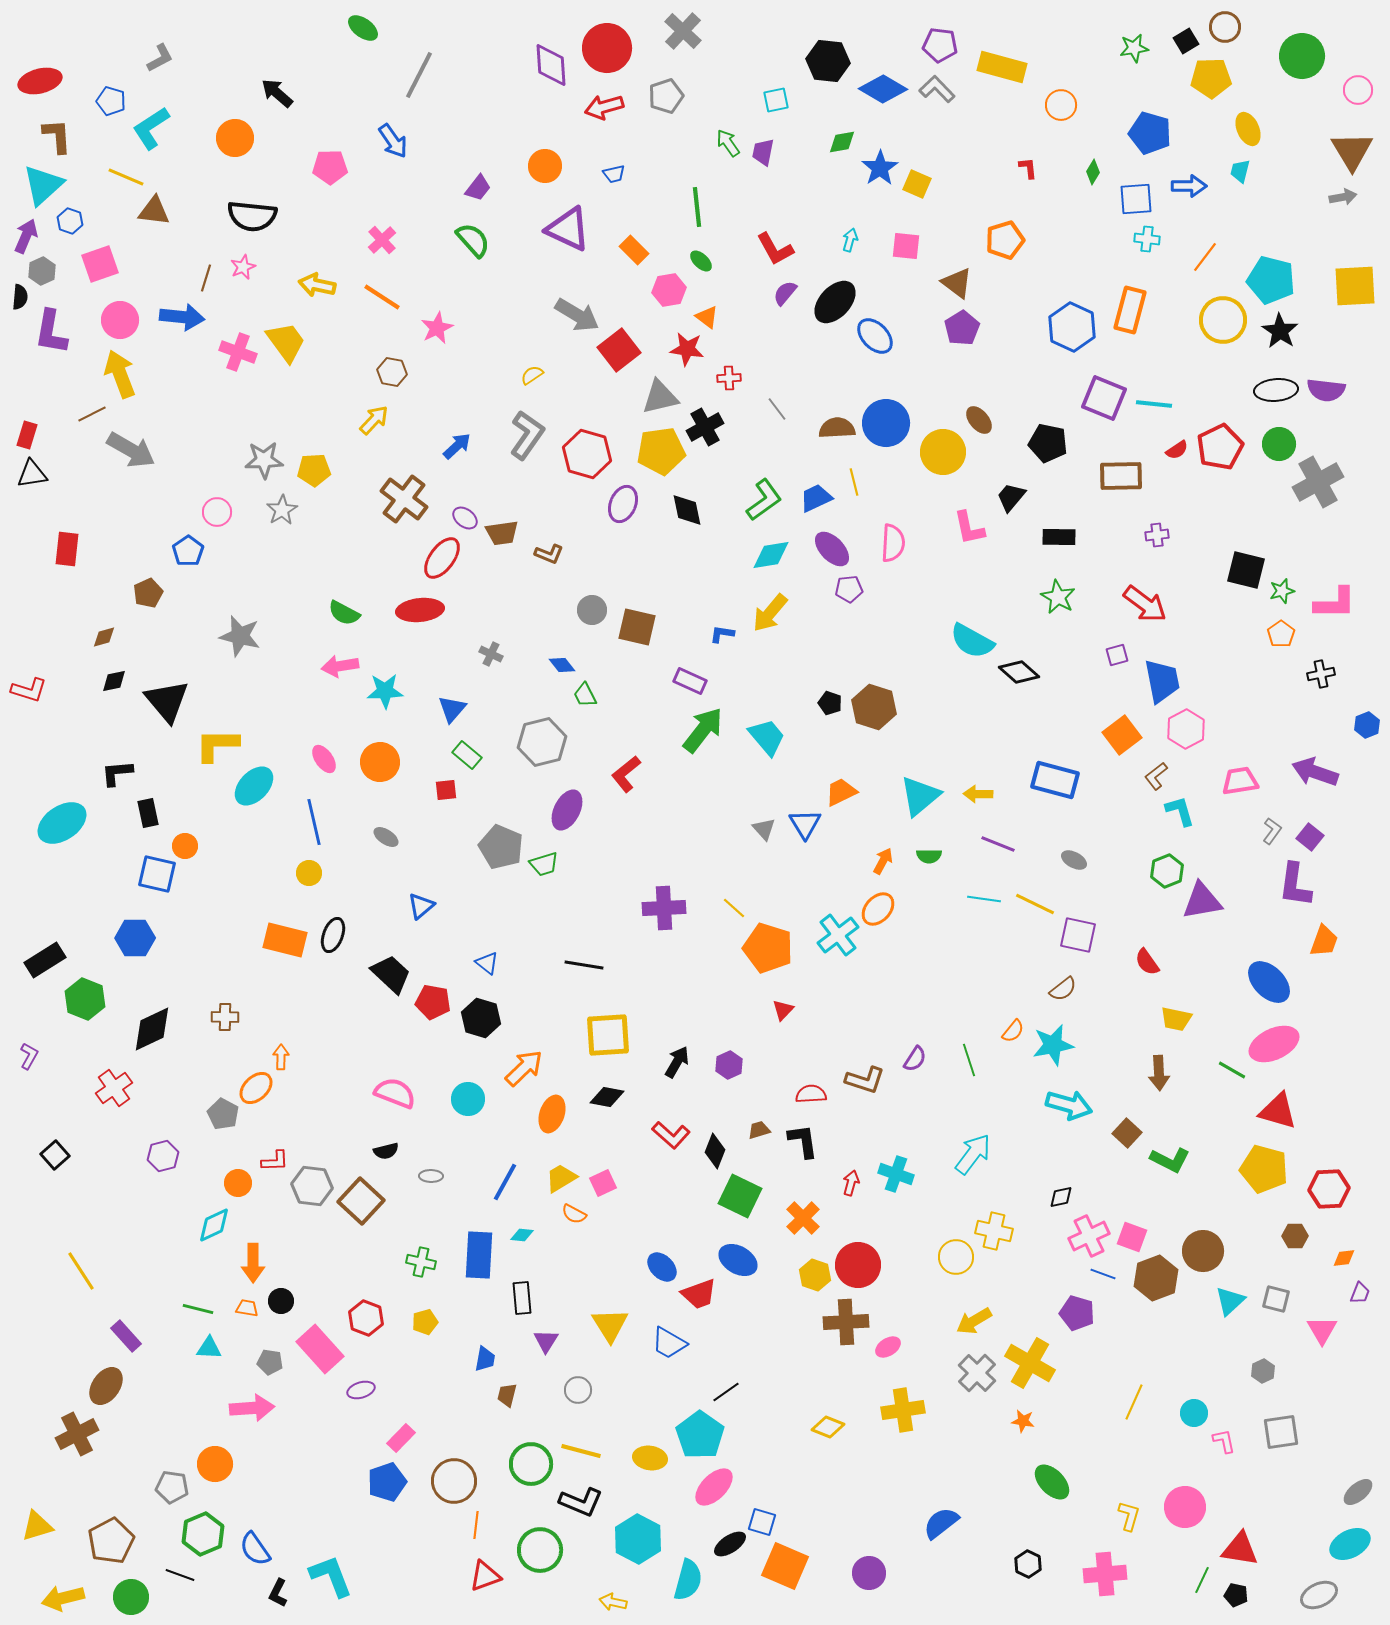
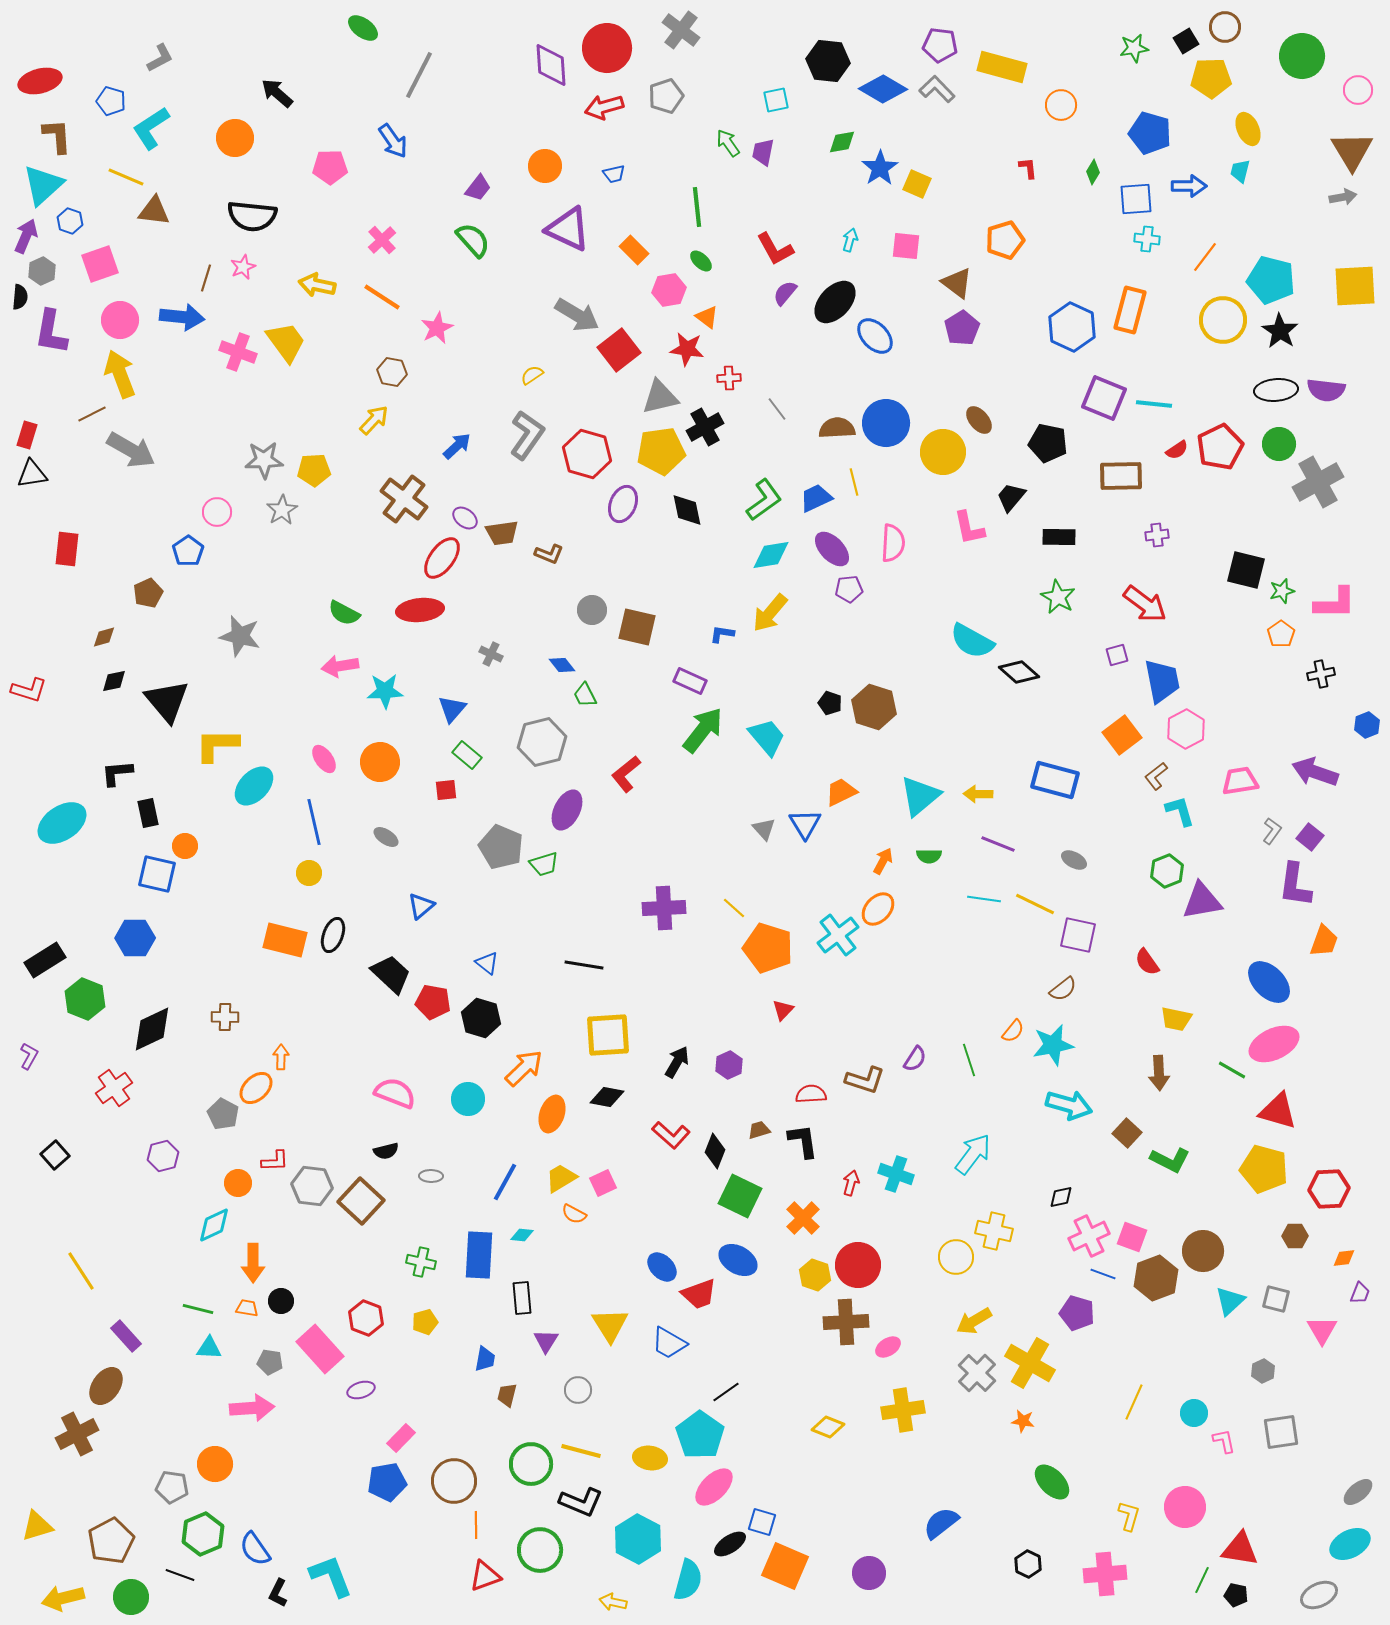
gray cross at (683, 31): moved 2 px left, 1 px up; rotated 6 degrees counterclockwise
blue pentagon at (387, 1482): rotated 9 degrees clockwise
orange line at (476, 1525): rotated 8 degrees counterclockwise
